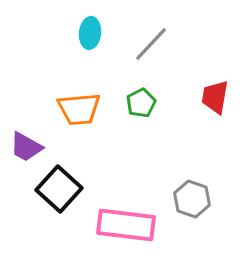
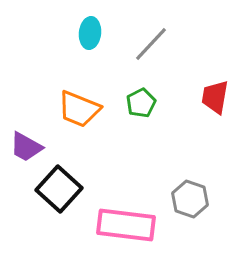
orange trapezoid: rotated 27 degrees clockwise
gray hexagon: moved 2 px left
